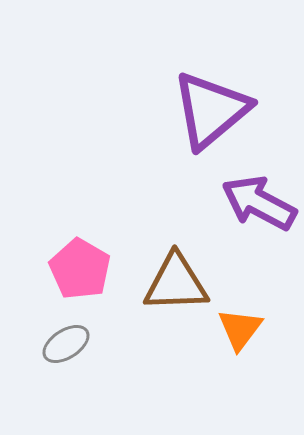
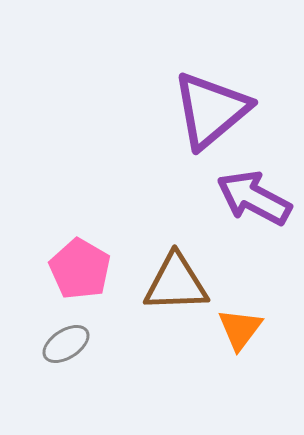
purple arrow: moved 5 px left, 5 px up
